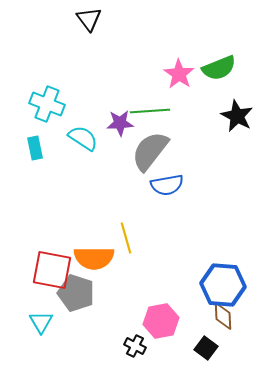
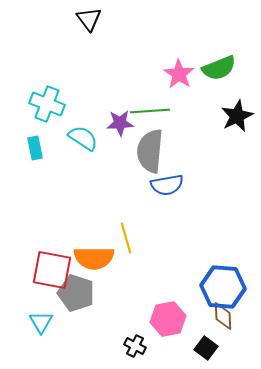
black star: rotated 20 degrees clockwise
gray semicircle: rotated 33 degrees counterclockwise
blue hexagon: moved 2 px down
pink hexagon: moved 7 px right, 2 px up
